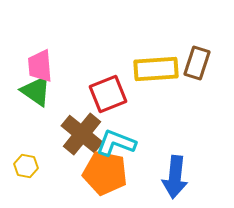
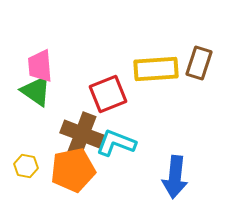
brown rectangle: moved 2 px right
brown cross: rotated 18 degrees counterclockwise
orange pentagon: moved 32 px left, 3 px up; rotated 24 degrees counterclockwise
